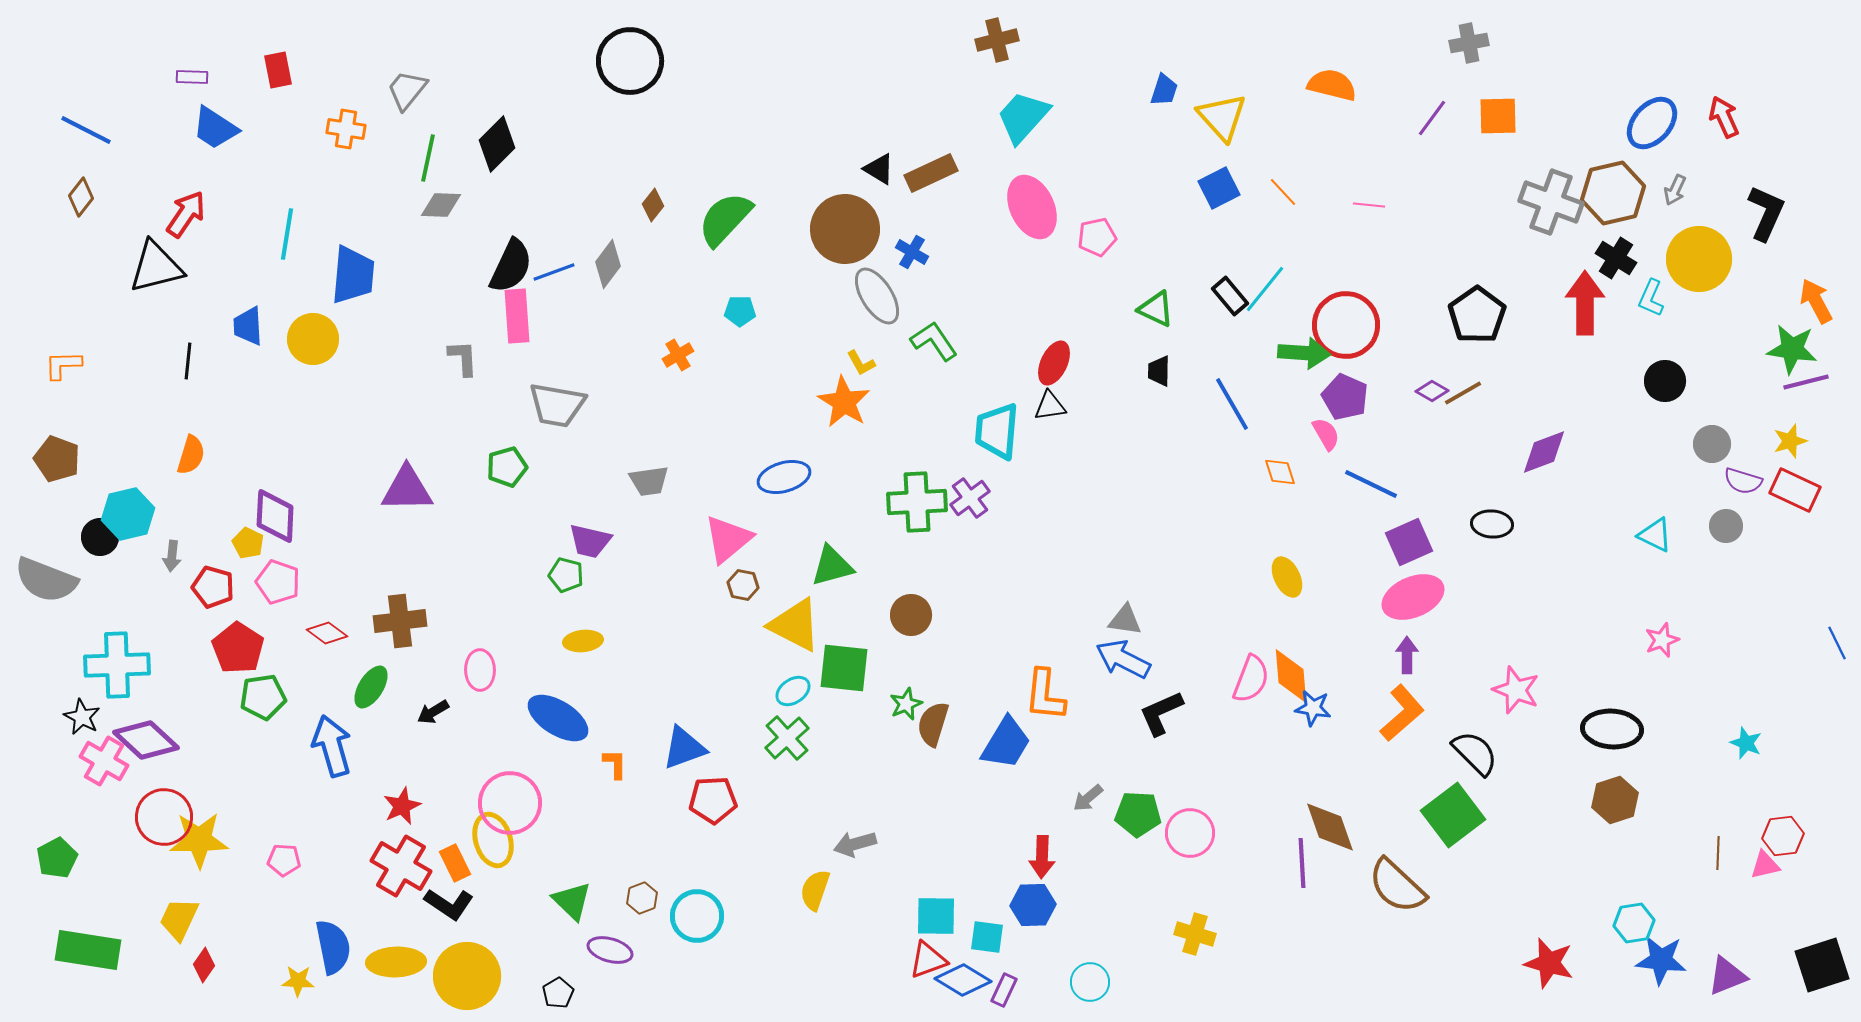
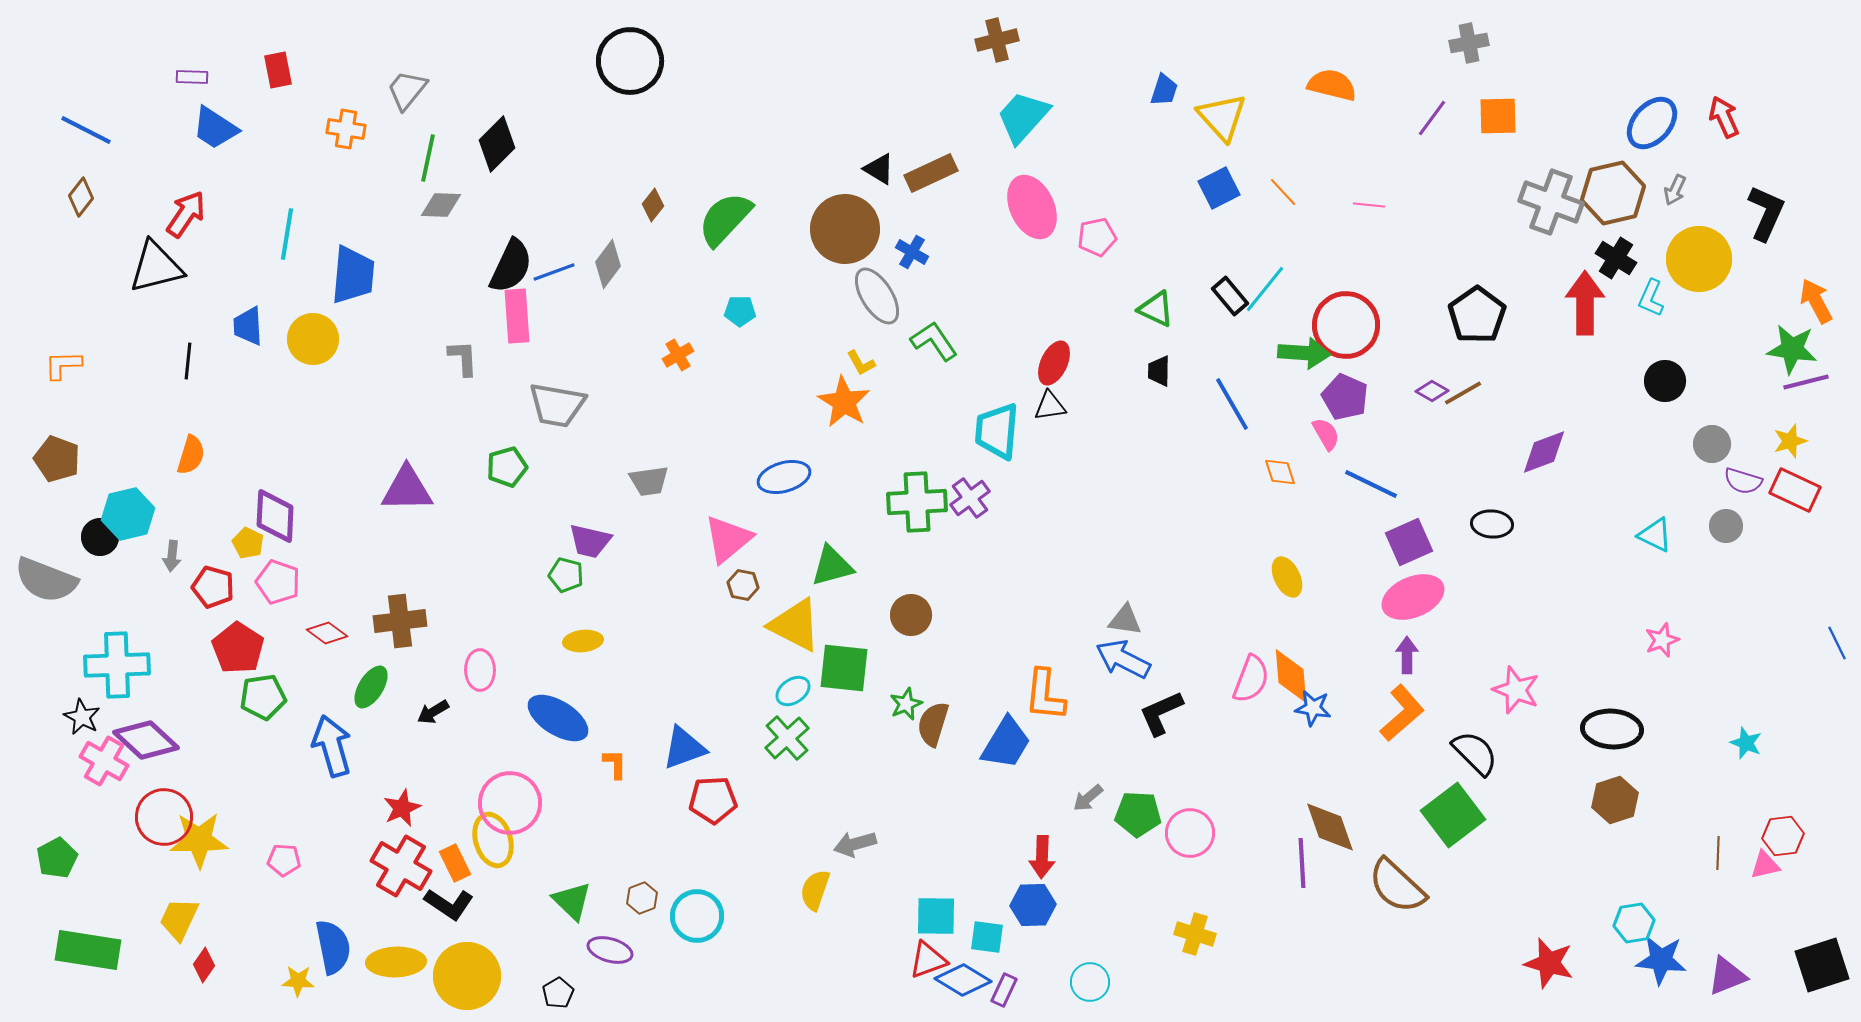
red star at (402, 806): moved 2 px down
